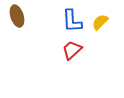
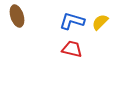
blue L-shape: rotated 110 degrees clockwise
red trapezoid: moved 1 px up; rotated 55 degrees clockwise
